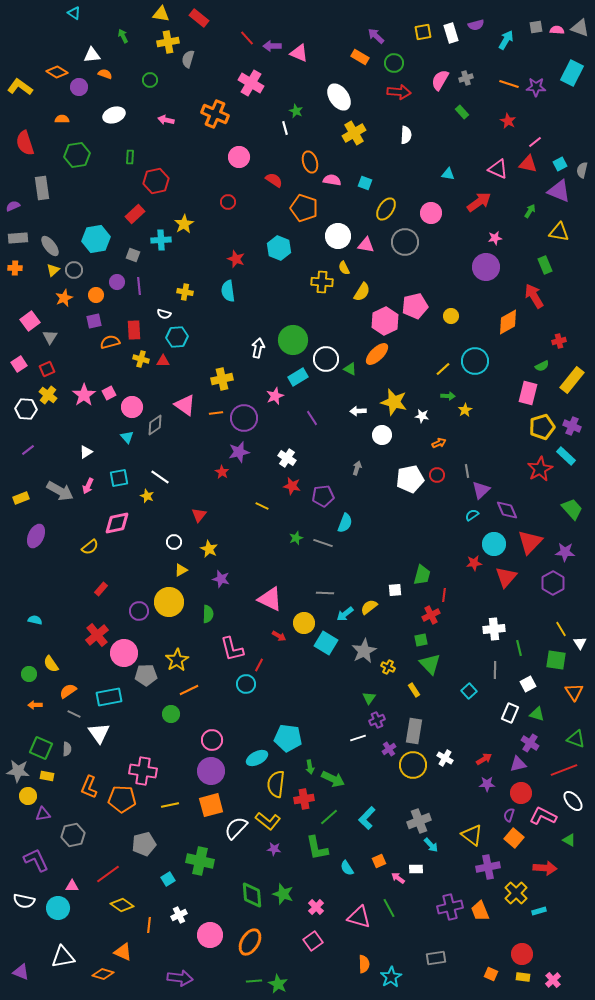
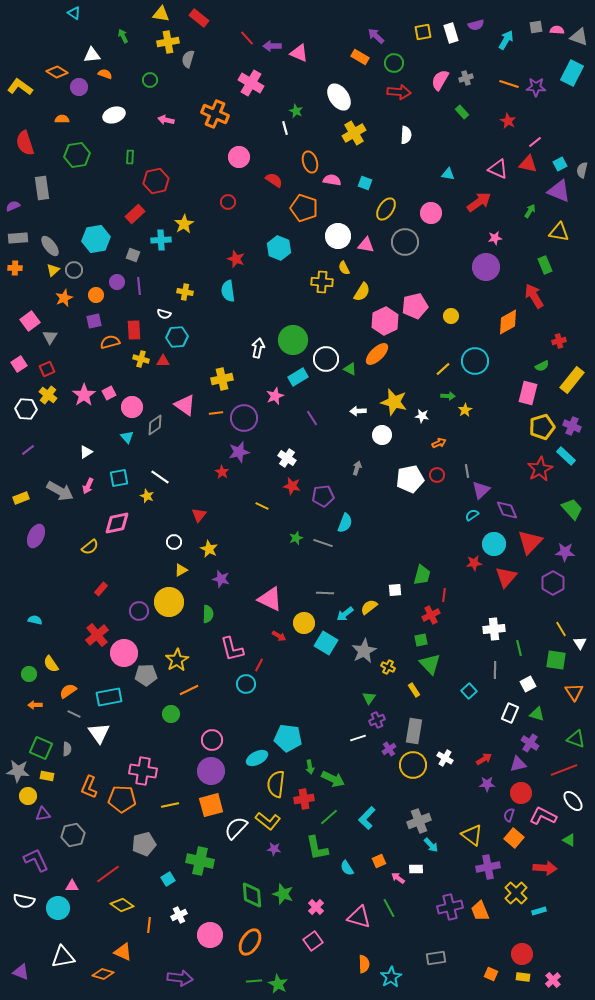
gray triangle at (580, 28): moved 1 px left, 9 px down
